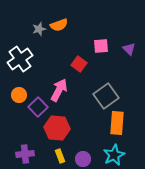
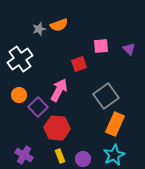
red square: rotated 35 degrees clockwise
orange rectangle: moved 2 px left, 1 px down; rotated 20 degrees clockwise
purple cross: moved 1 px left, 1 px down; rotated 36 degrees clockwise
